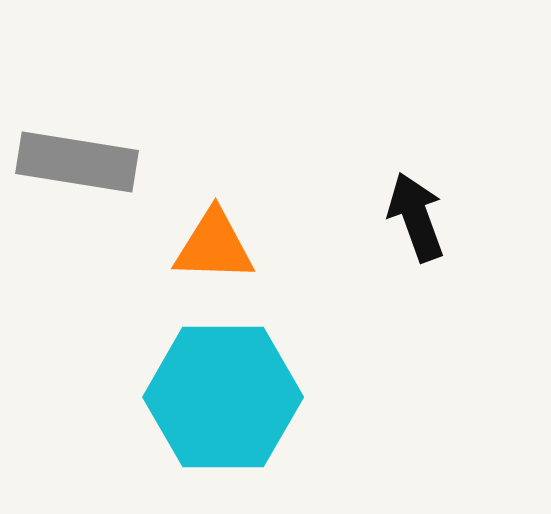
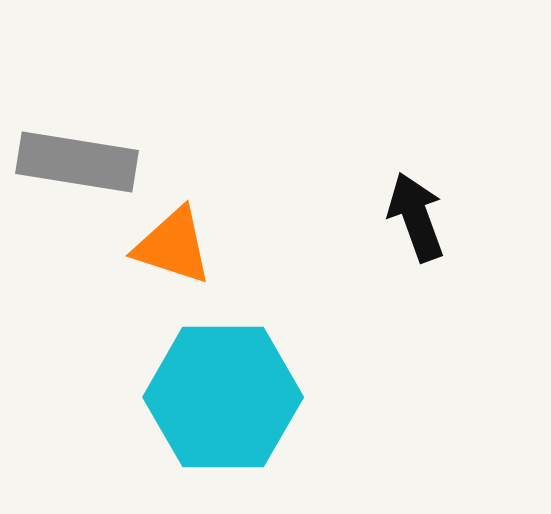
orange triangle: moved 41 px left; rotated 16 degrees clockwise
